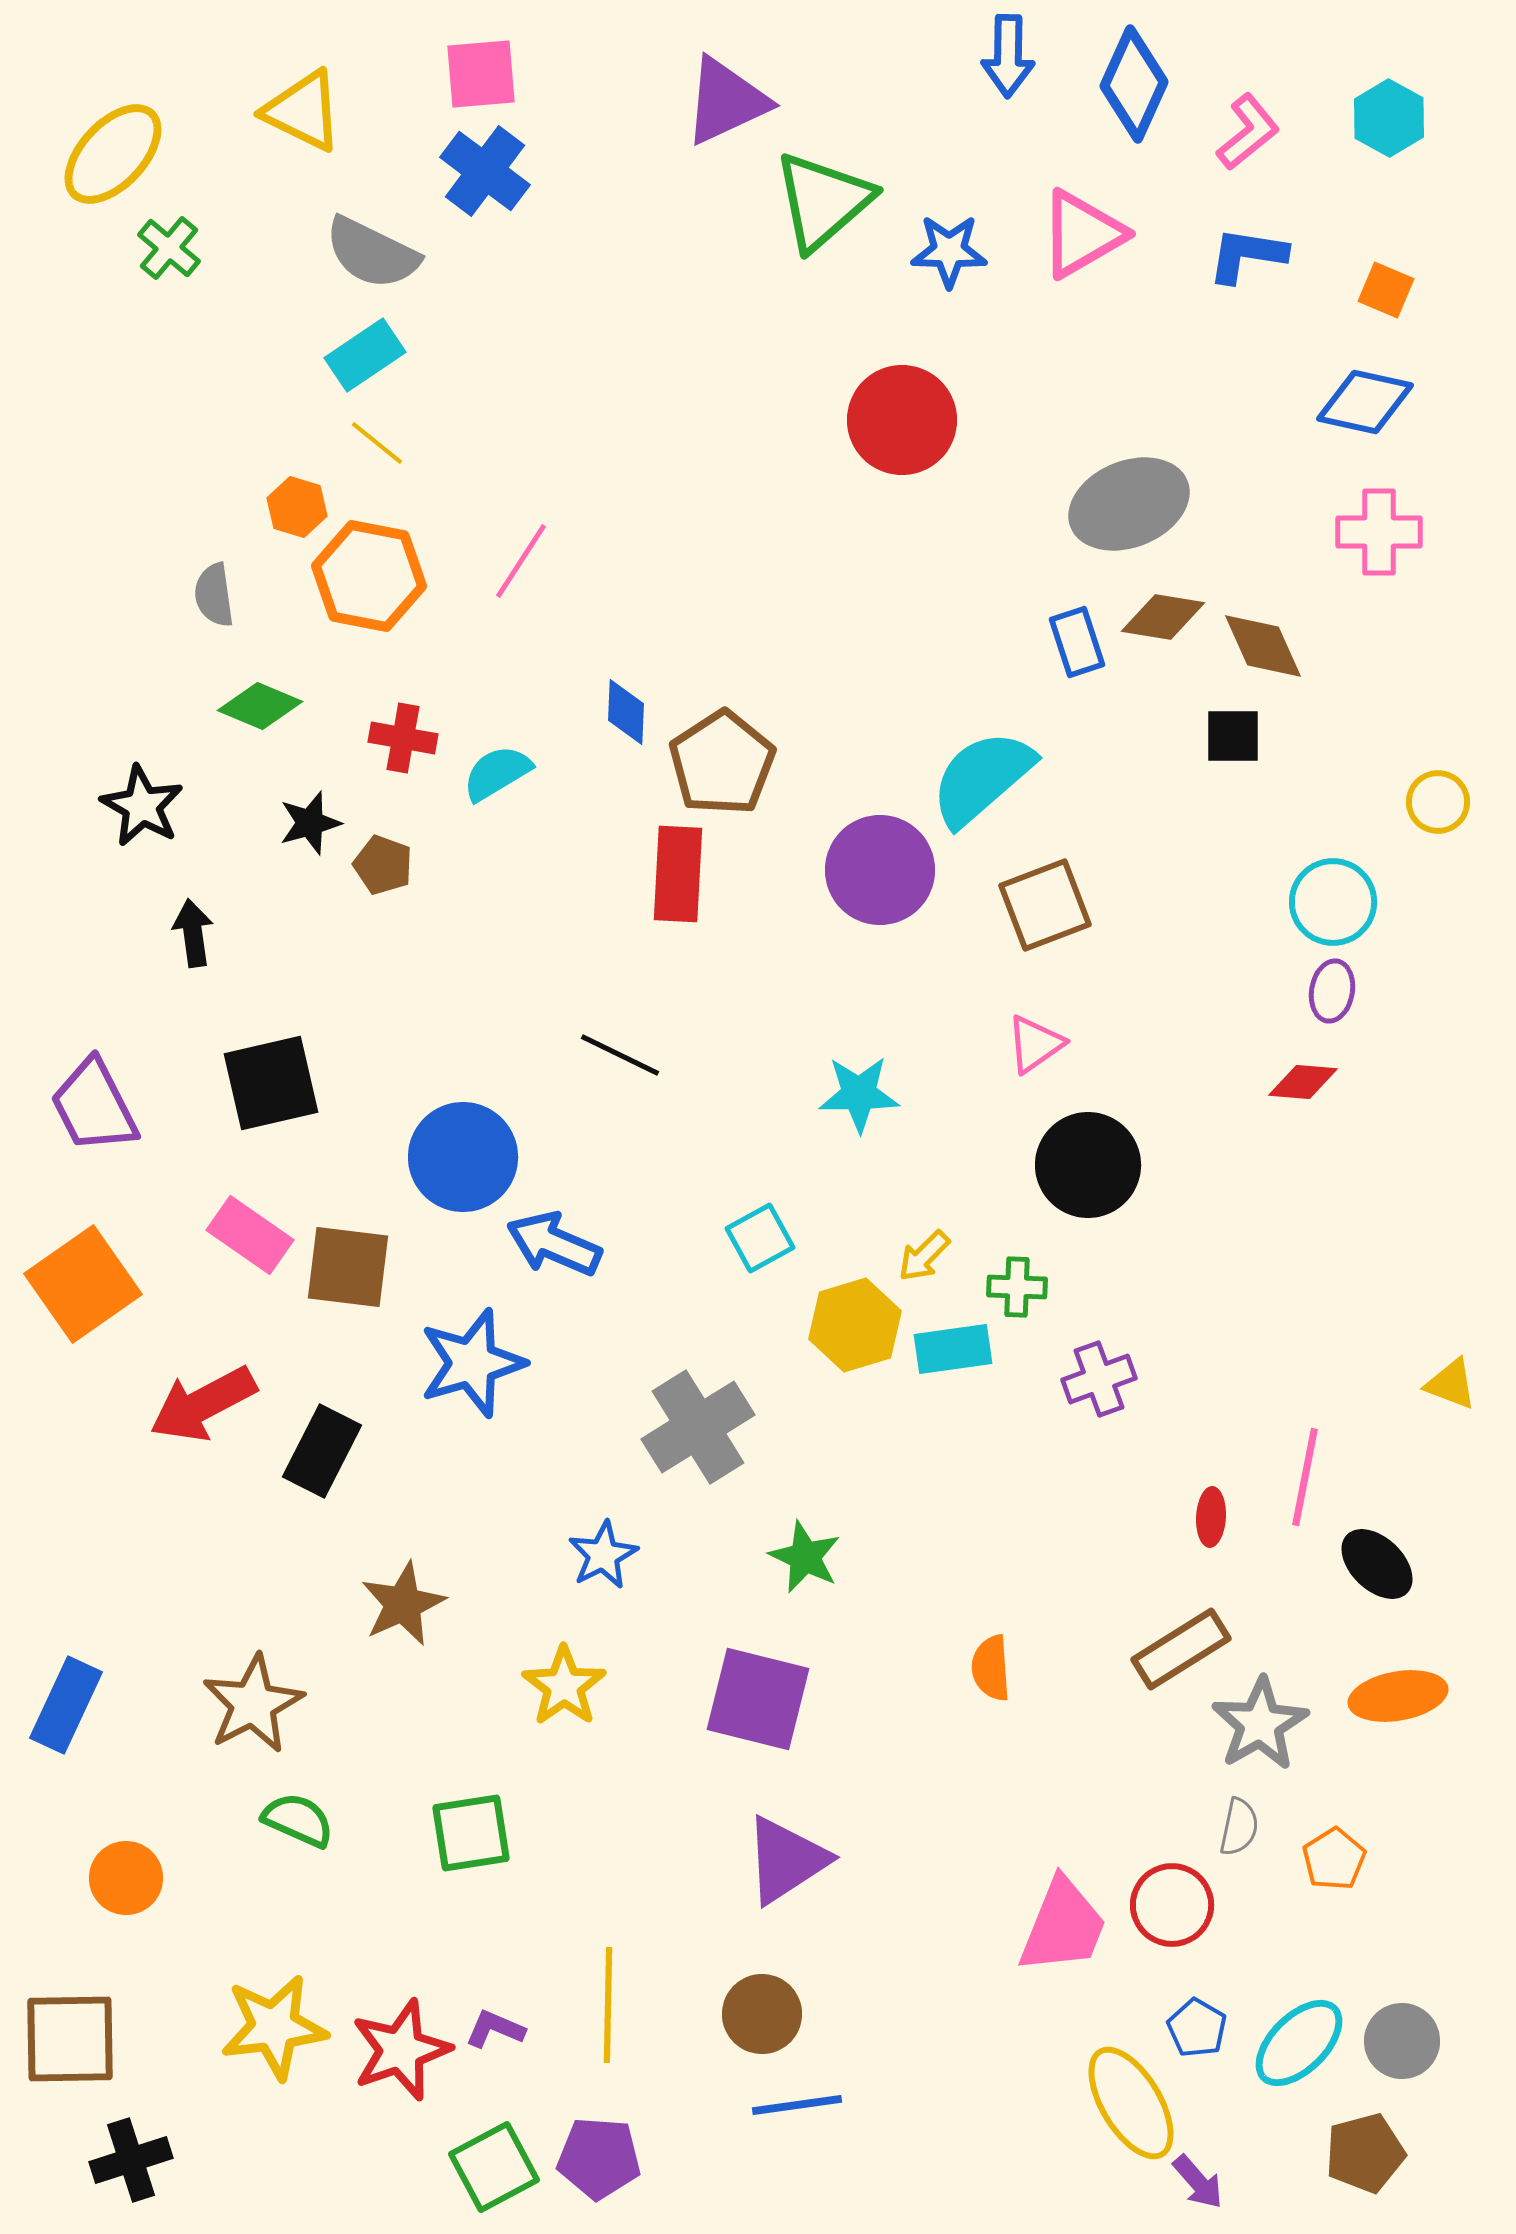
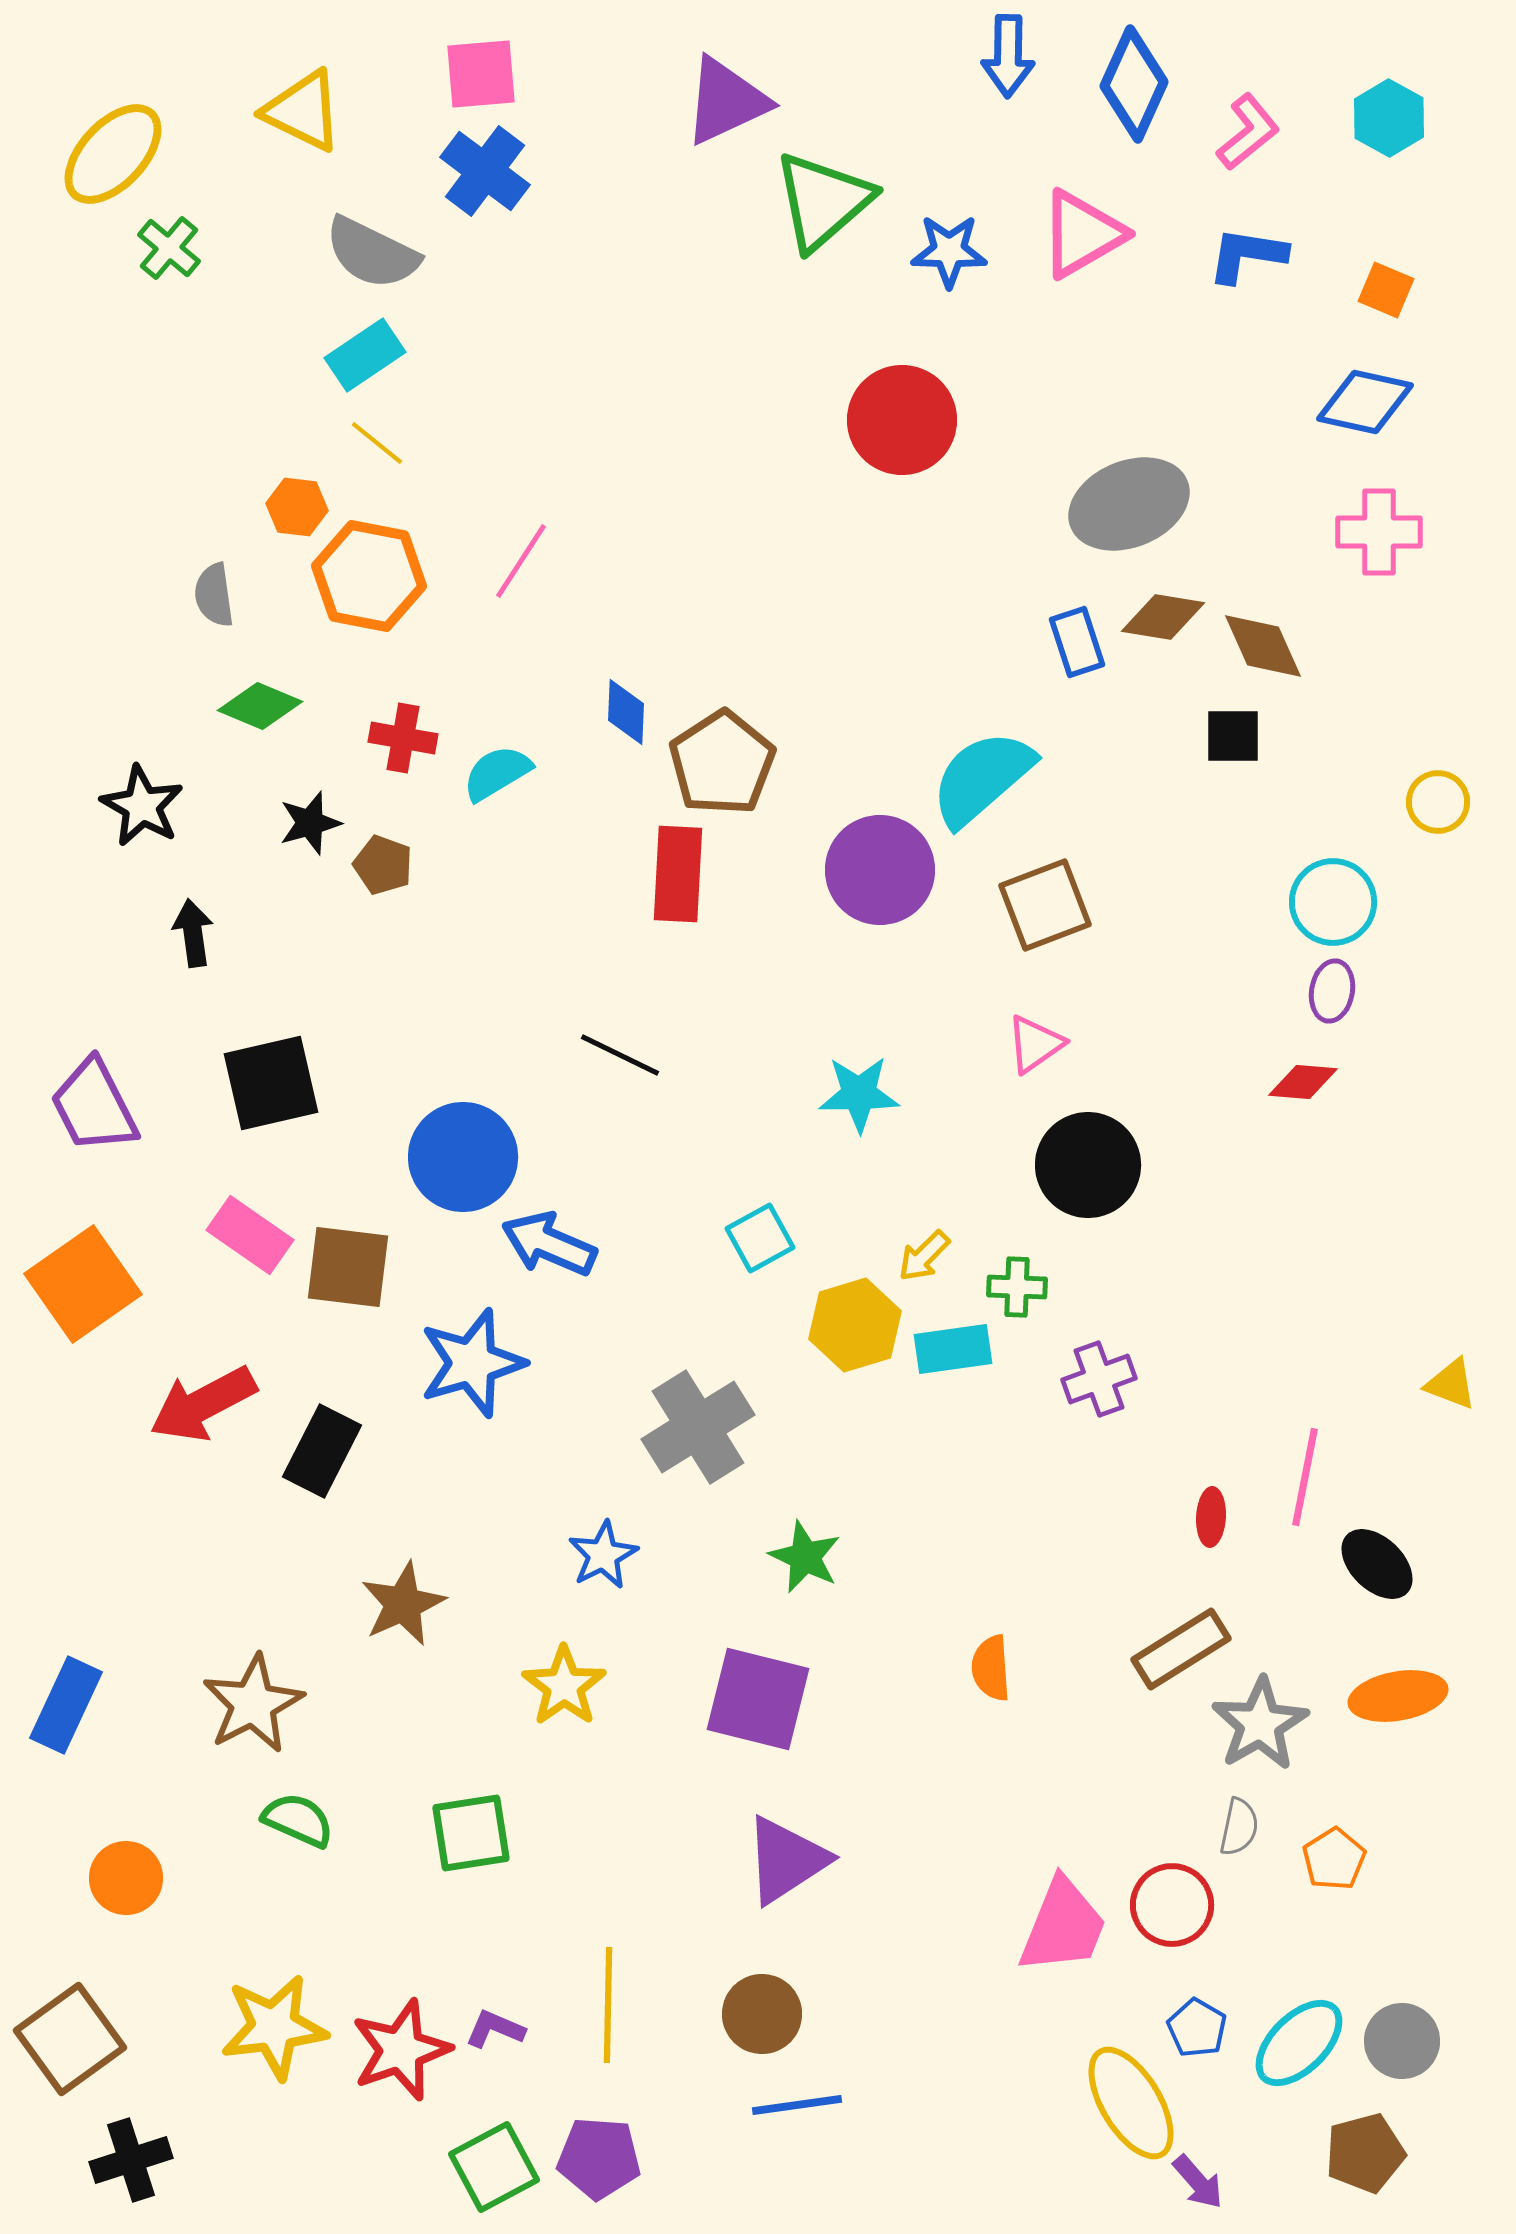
orange hexagon at (297, 507): rotated 10 degrees counterclockwise
blue arrow at (554, 1244): moved 5 px left
brown square at (70, 2039): rotated 35 degrees counterclockwise
